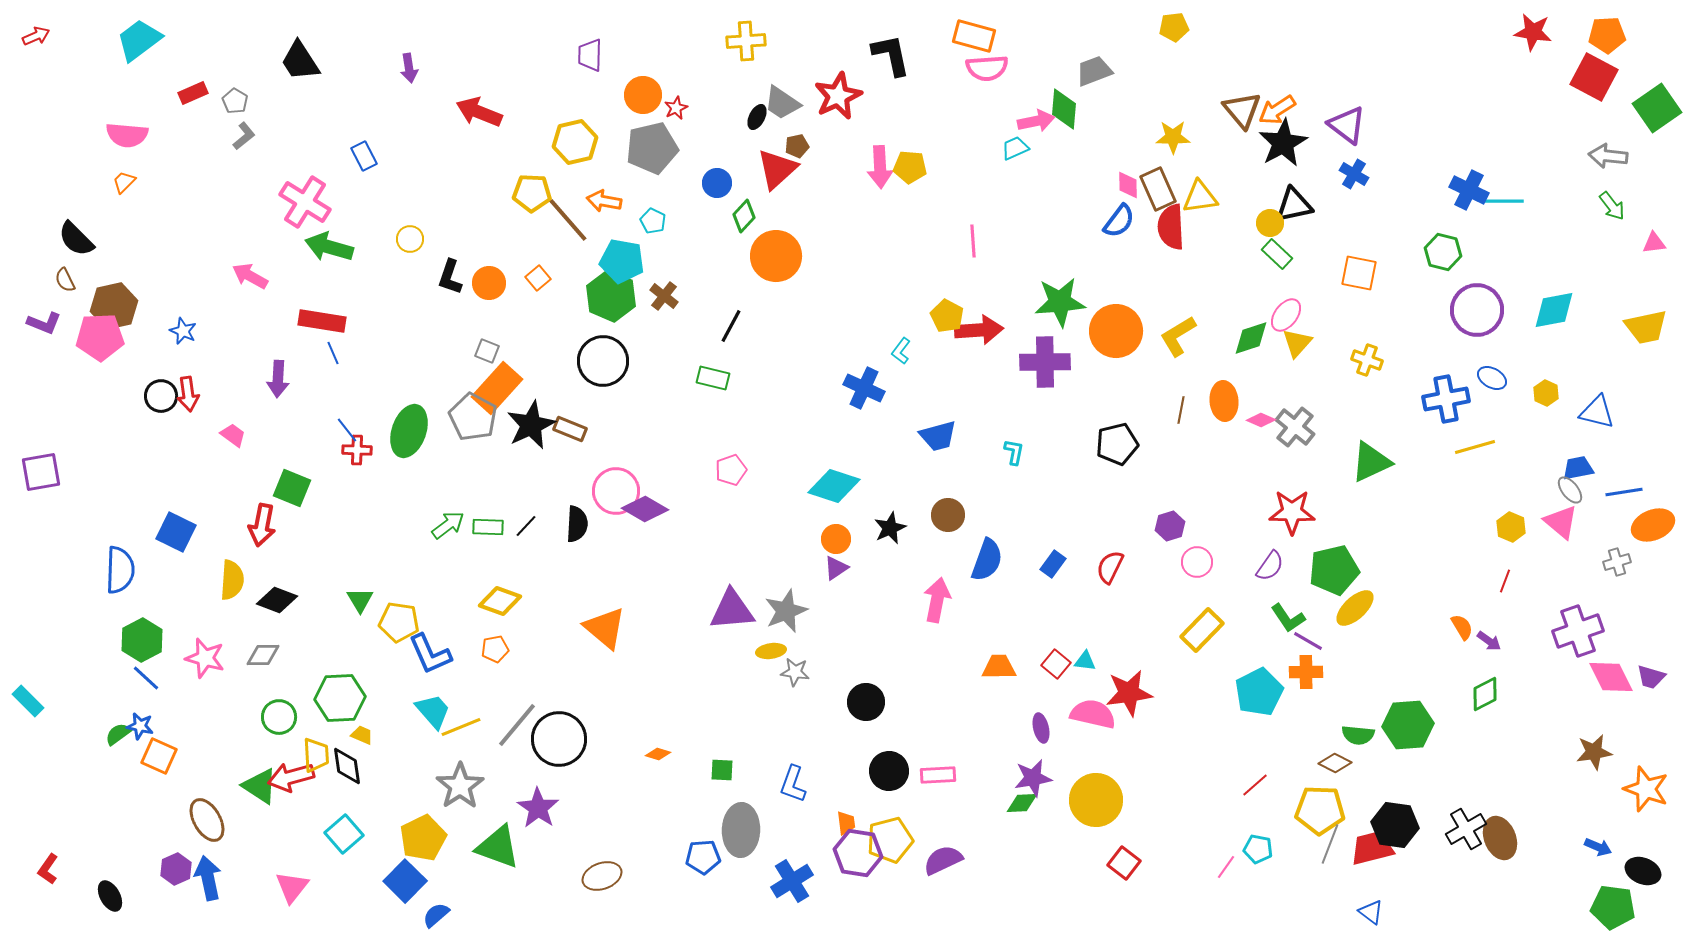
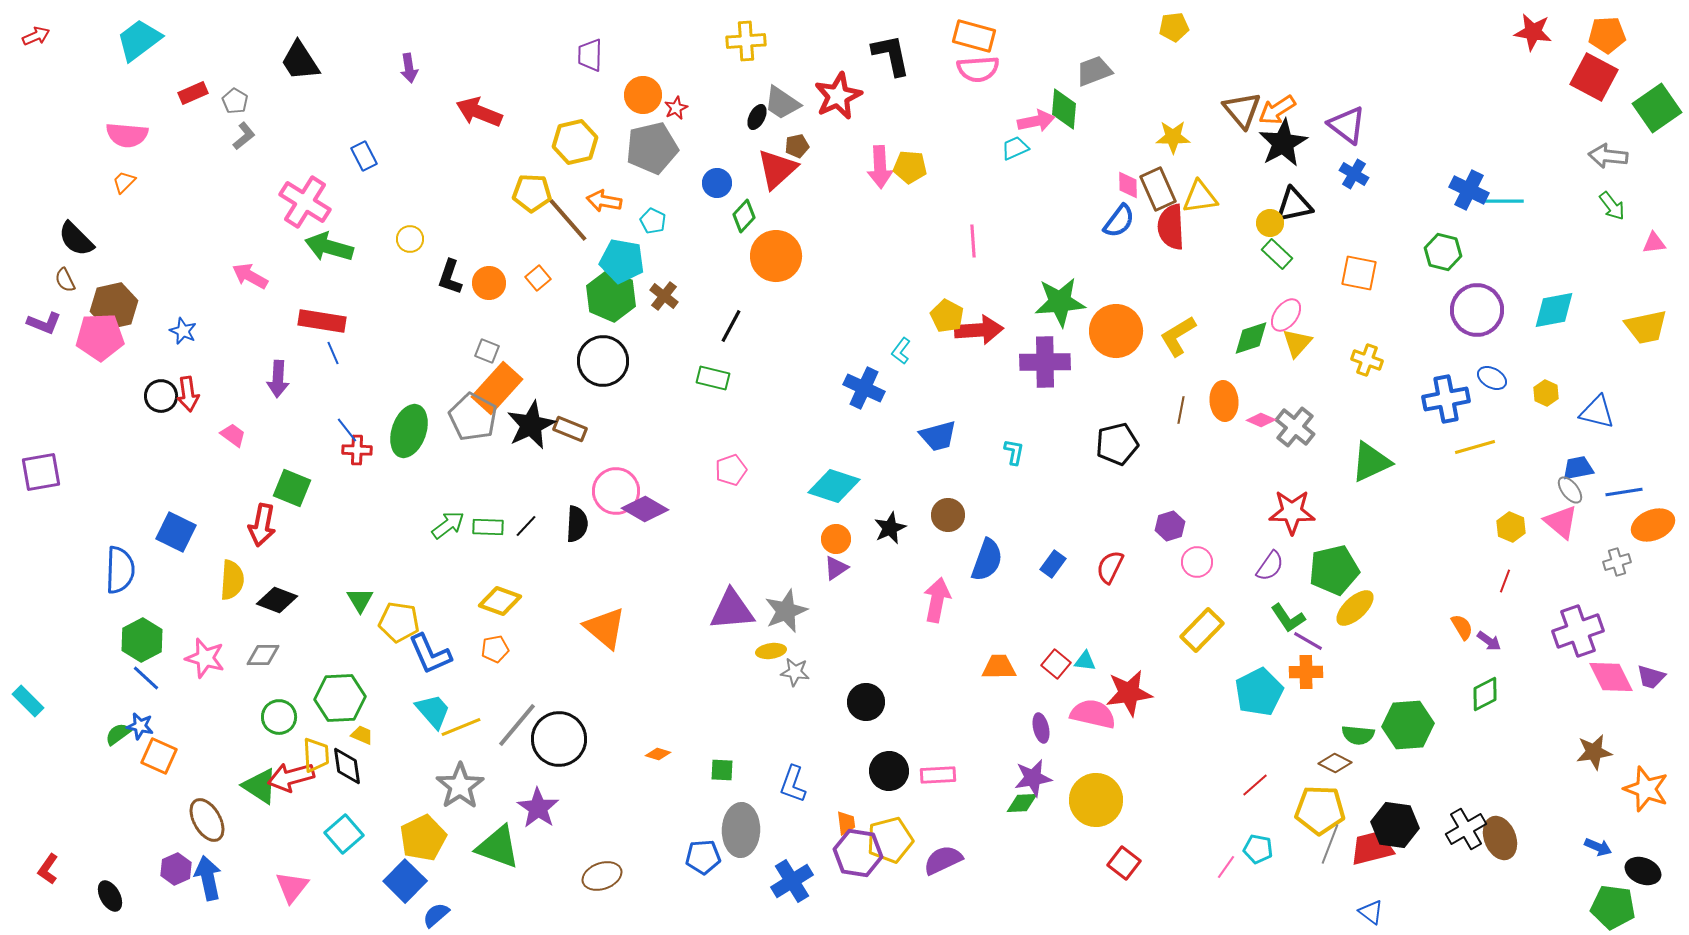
pink semicircle at (987, 68): moved 9 px left, 1 px down
